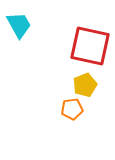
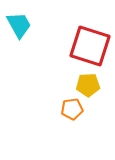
red square: rotated 6 degrees clockwise
yellow pentagon: moved 3 px right; rotated 20 degrees clockwise
